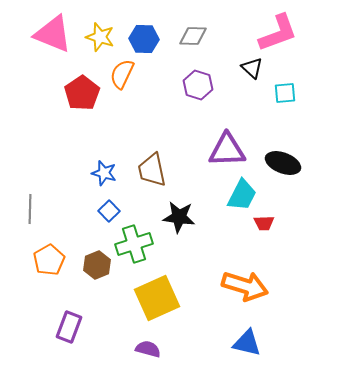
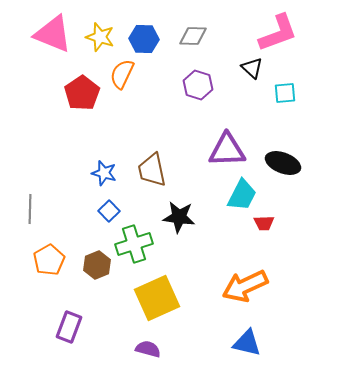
orange arrow: rotated 138 degrees clockwise
